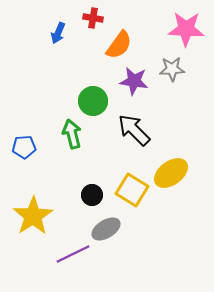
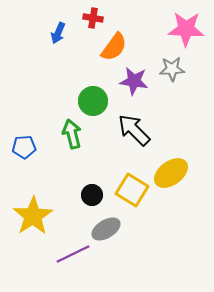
orange semicircle: moved 5 px left, 2 px down
